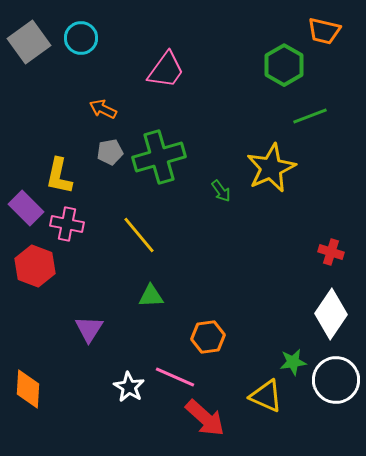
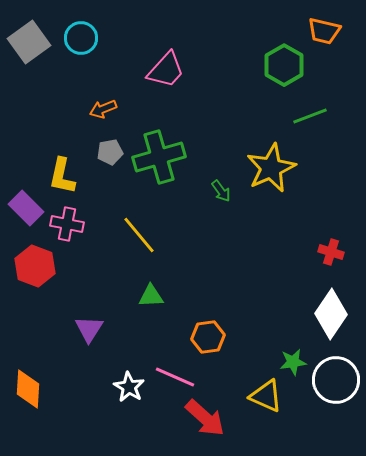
pink trapezoid: rotated 6 degrees clockwise
orange arrow: rotated 48 degrees counterclockwise
yellow L-shape: moved 3 px right
